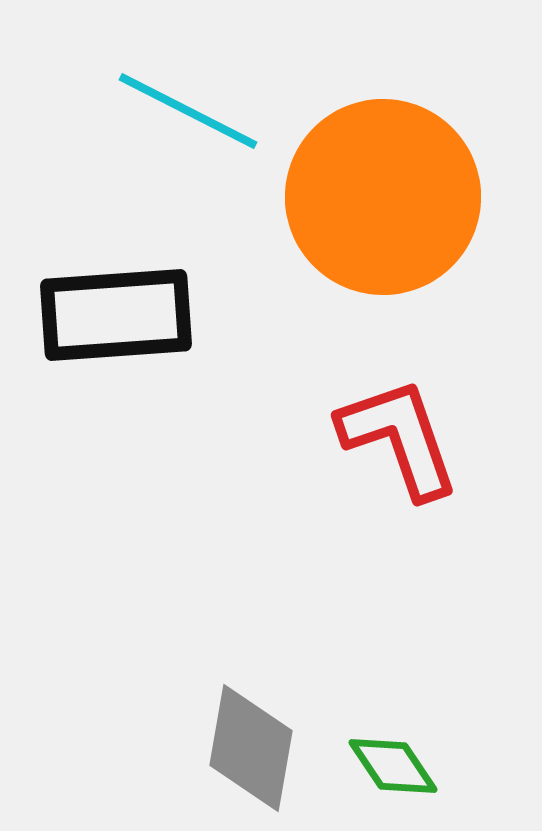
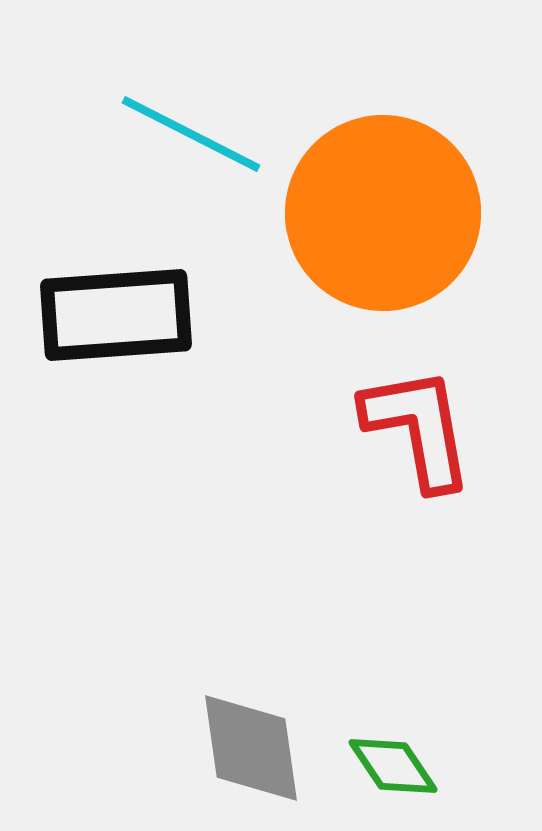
cyan line: moved 3 px right, 23 px down
orange circle: moved 16 px down
red L-shape: moved 19 px right, 10 px up; rotated 9 degrees clockwise
gray diamond: rotated 18 degrees counterclockwise
